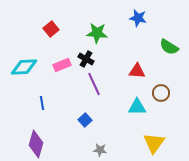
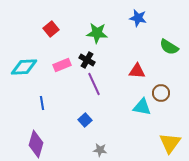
black cross: moved 1 px right, 1 px down
cyan triangle: moved 5 px right; rotated 12 degrees clockwise
yellow triangle: moved 16 px right
